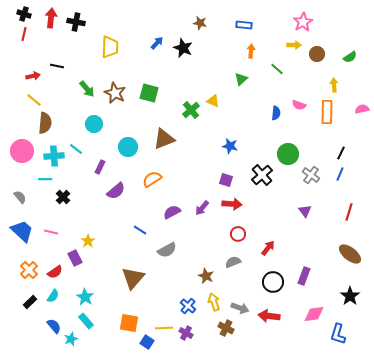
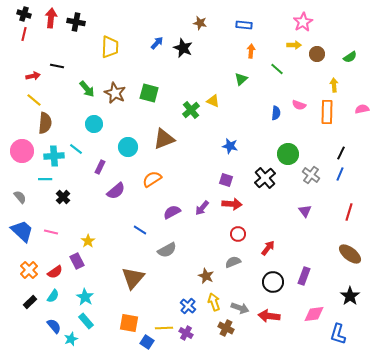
black cross at (262, 175): moved 3 px right, 3 px down
purple rectangle at (75, 258): moved 2 px right, 3 px down
